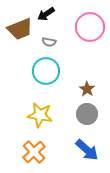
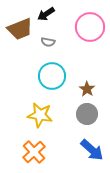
gray semicircle: moved 1 px left
cyan circle: moved 6 px right, 5 px down
blue arrow: moved 5 px right
